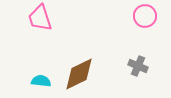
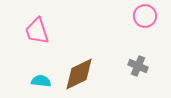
pink trapezoid: moved 3 px left, 13 px down
